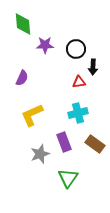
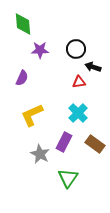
purple star: moved 5 px left, 5 px down
black arrow: rotated 105 degrees clockwise
cyan cross: rotated 30 degrees counterclockwise
purple rectangle: rotated 48 degrees clockwise
gray star: rotated 24 degrees counterclockwise
